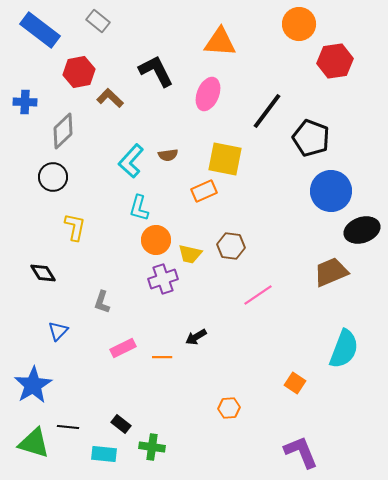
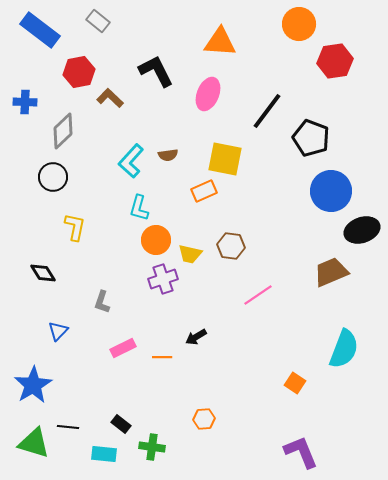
orange hexagon at (229, 408): moved 25 px left, 11 px down
